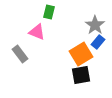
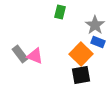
green rectangle: moved 11 px right
pink triangle: moved 2 px left, 24 px down
blue rectangle: rotated 72 degrees clockwise
orange square: rotated 15 degrees counterclockwise
